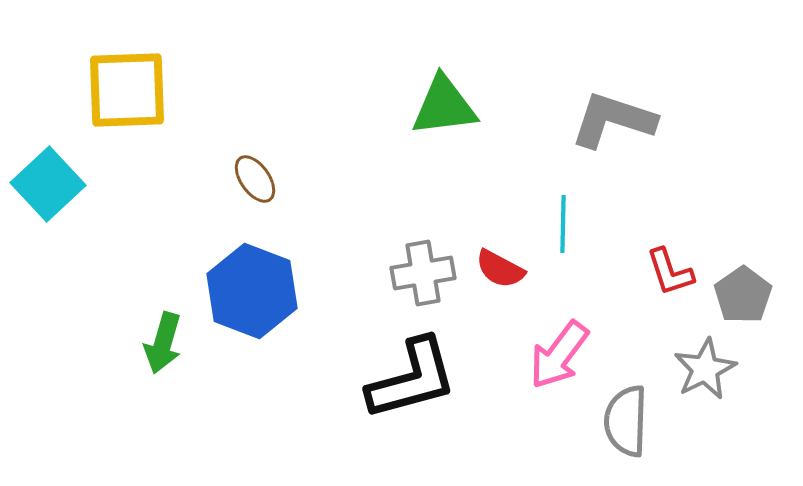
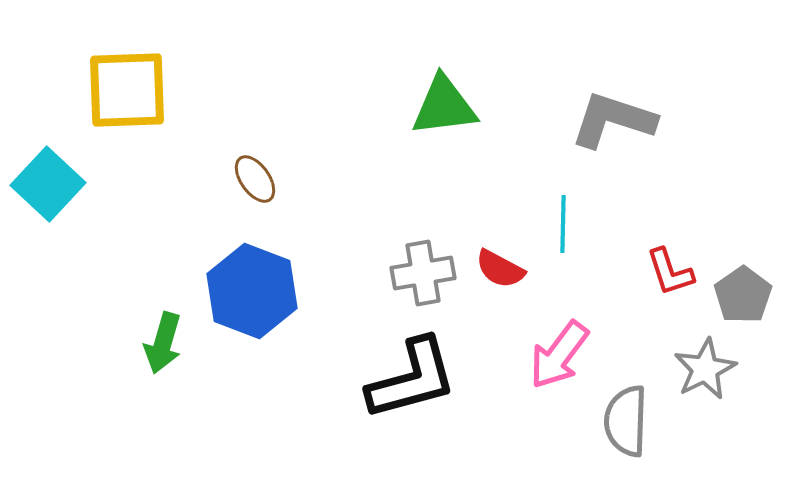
cyan square: rotated 4 degrees counterclockwise
